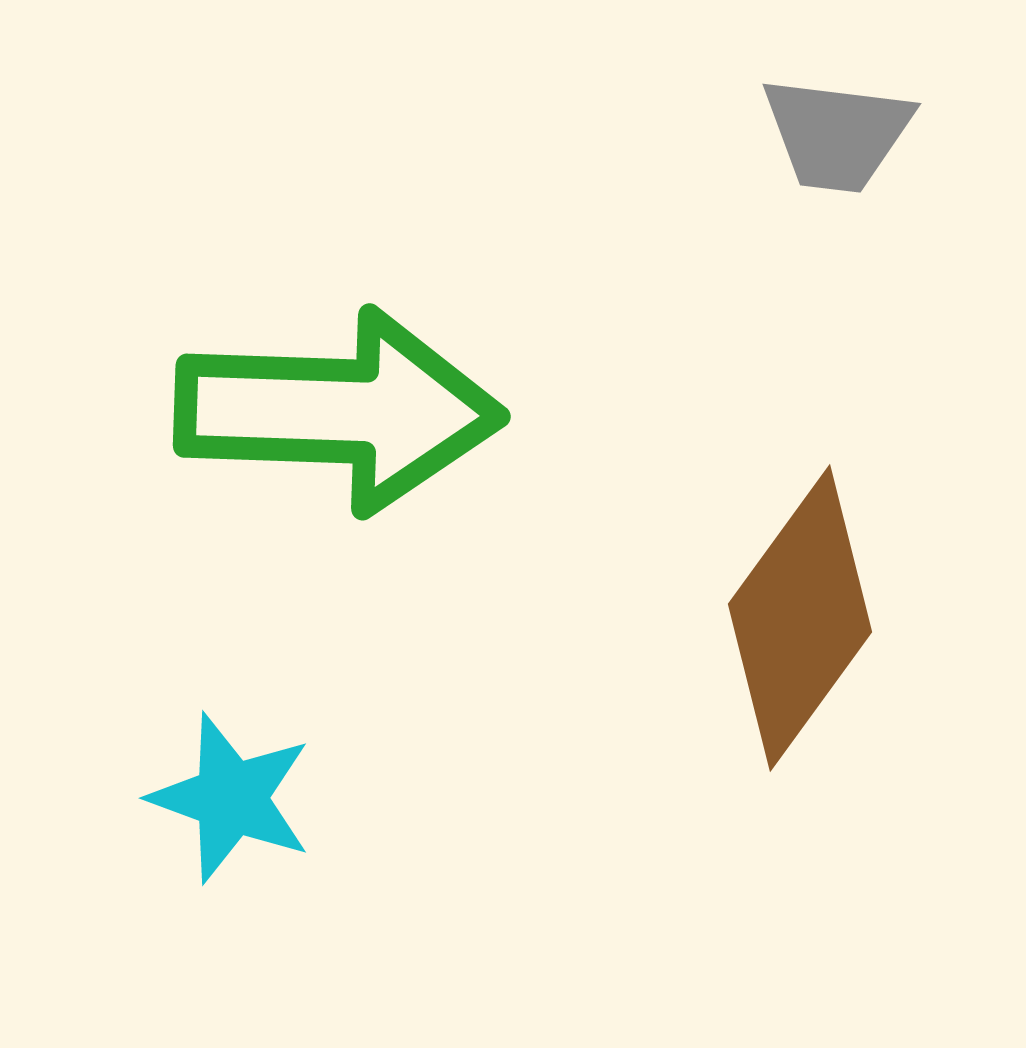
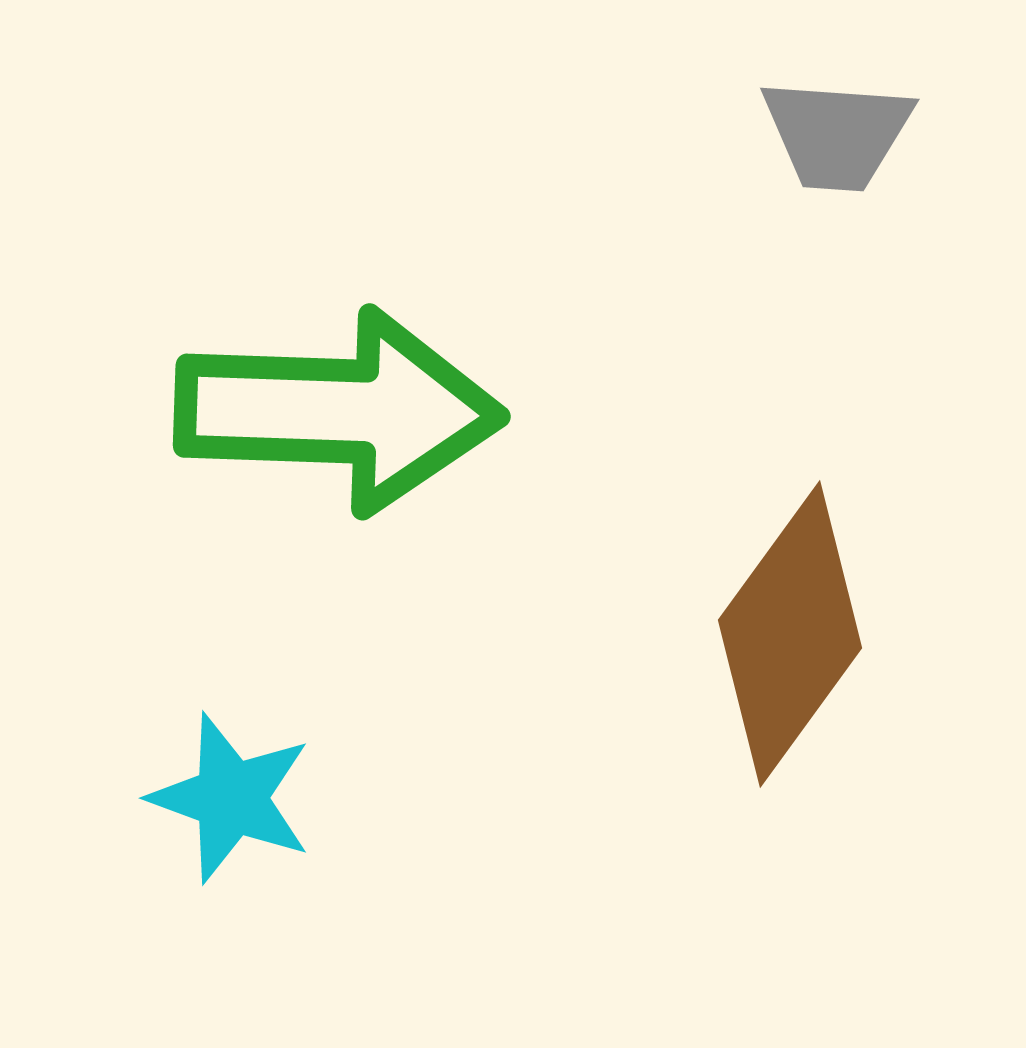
gray trapezoid: rotated 3 degrees counterclockwise
brown diamond: moved 10 px left, 16 px down
